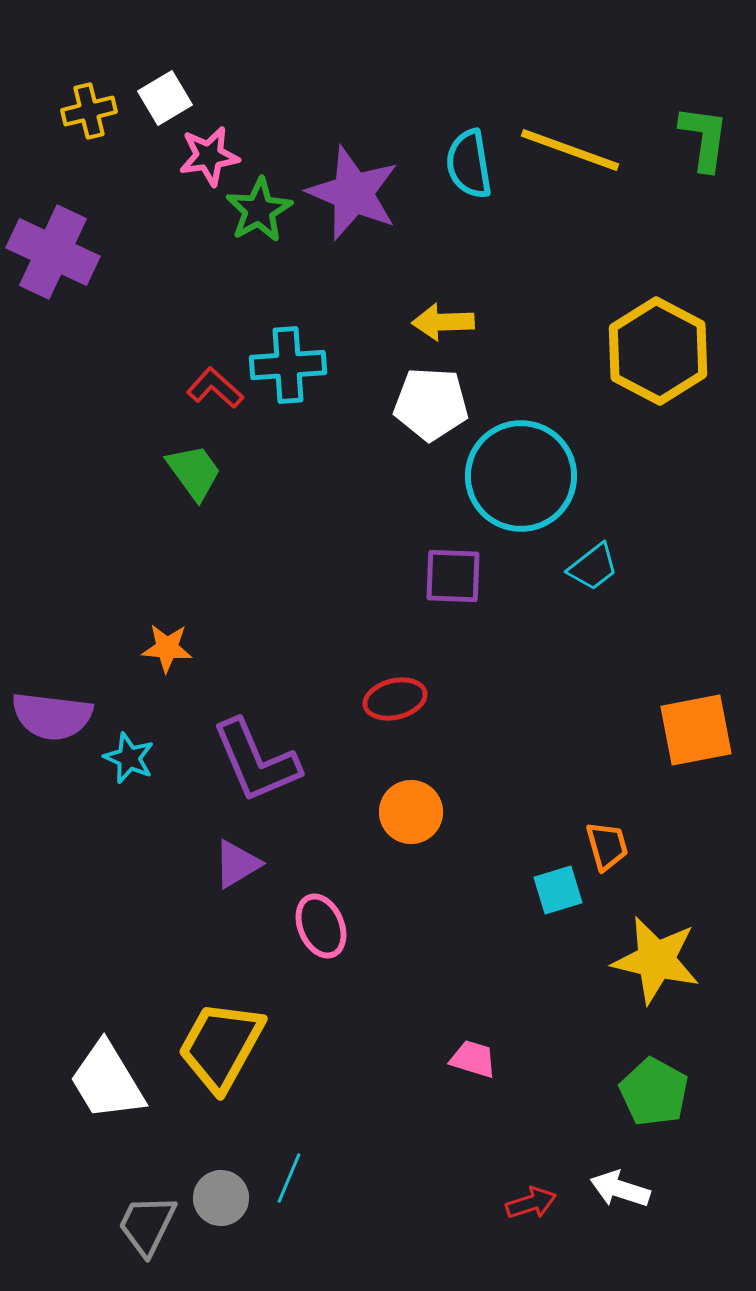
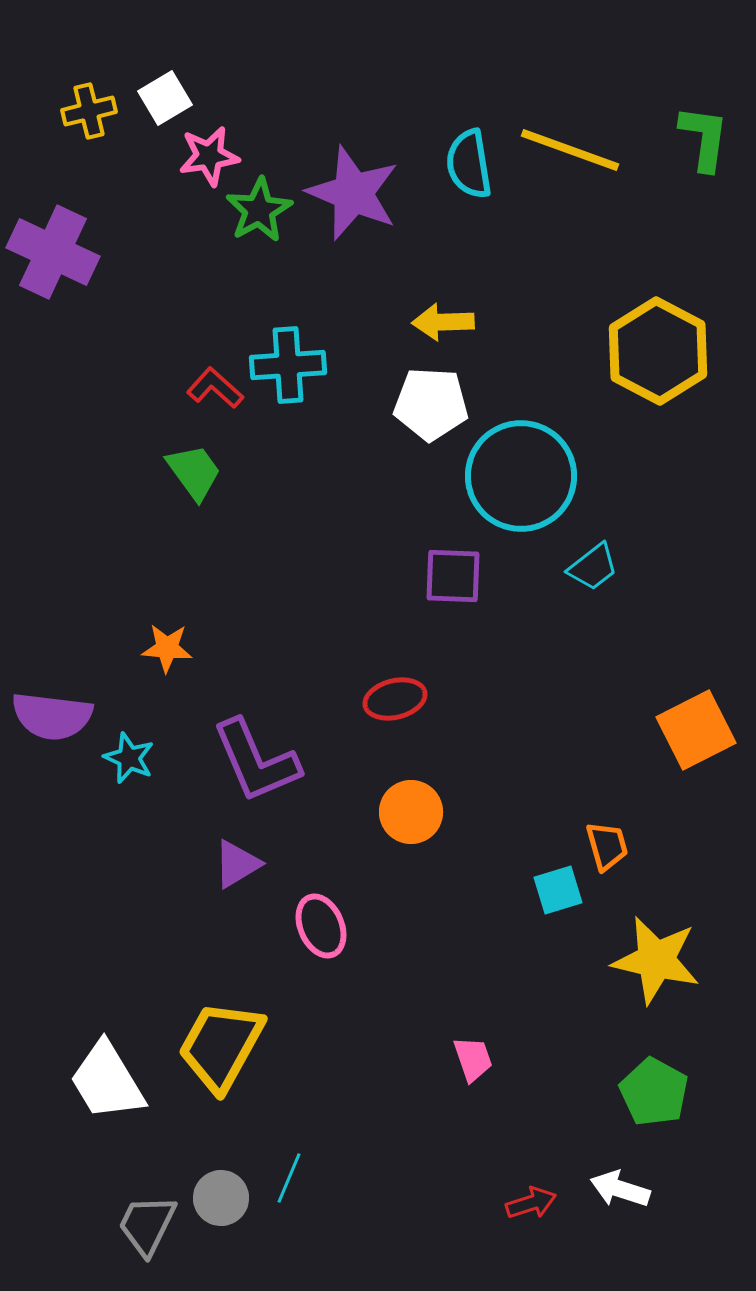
orange square: rotated 16 degrees counterclockwise
pink trapezoid: rotated 54 degrees clockwise
